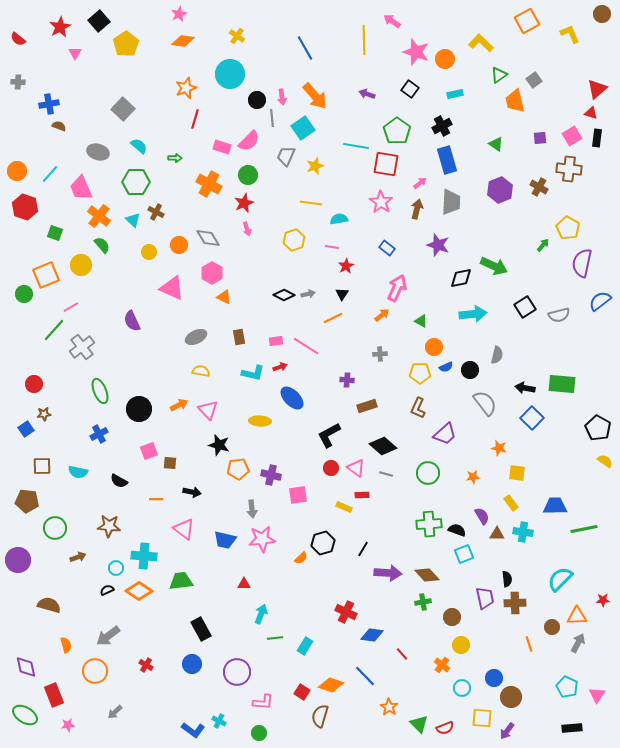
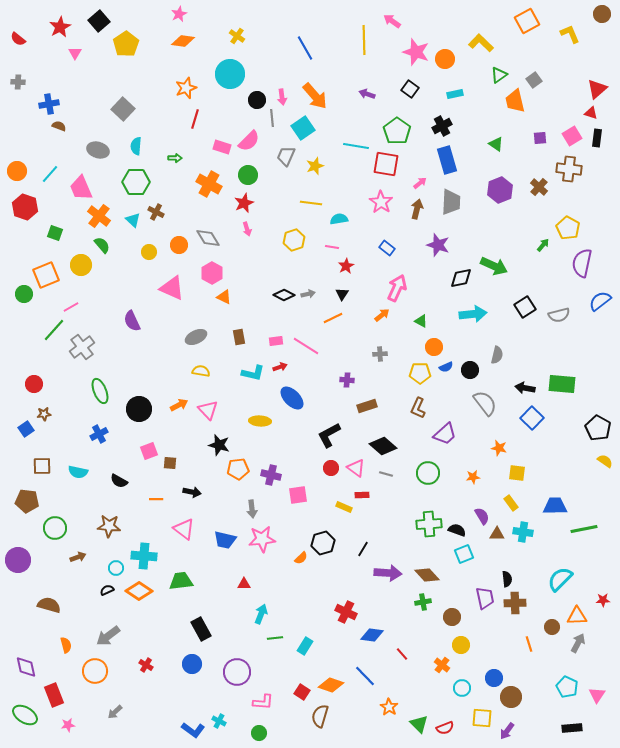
cyan semicircle at (139, 146): moved 3 px left; rotated 126 degrees counterclockwise
gray ellipse at (98, 152): moved 2 px up
brown cross at (539, 187): rotated 12 degrees clockwise
